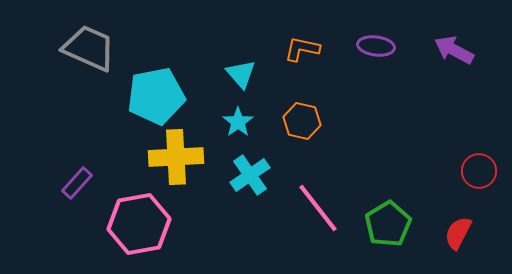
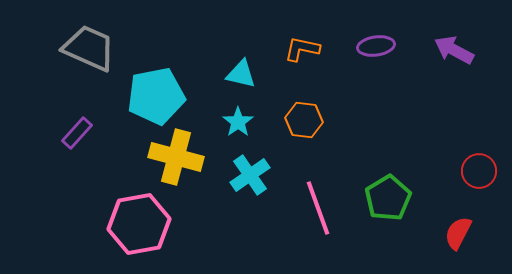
purple ellipse: rotated 15 degrees counterclockwise
cyan triangle: rotated 36 degrees counterclockwise
orange hexagon: moved 2 px right, 1 px up; rotated 6 degrees counterclockwise
yellow cross: rotated 18 degrees clockwise
purple rectangle: moved 50 px up
pink line: rotated 18 degrees clockwise
green pentagon: moved 26 px up
